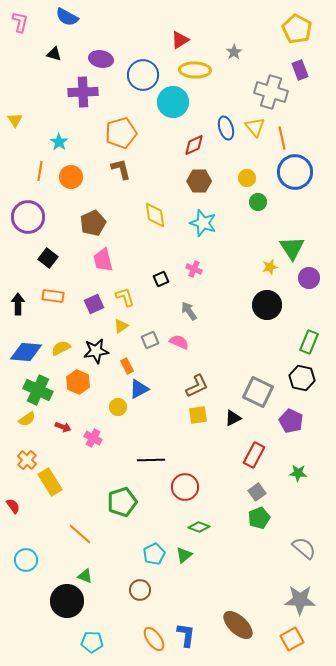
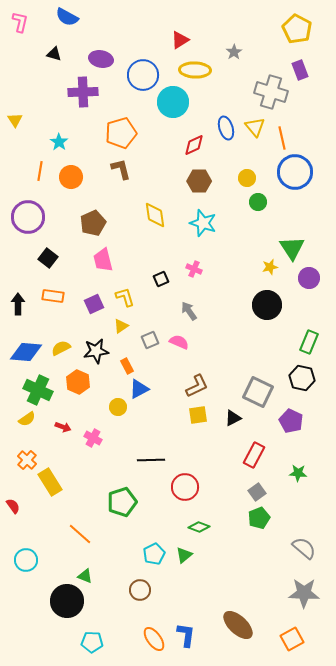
gray star at (300, 600): moved 4 px right, 7 px up
